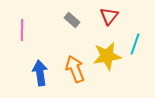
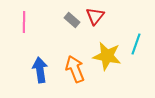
red triangle: moved 14 px left
pink line: moved 2 px right, 8 px up
cyan line: moved 1 px right
yellow star: rotated 20 degrees clockwise
blue arrow: moved 3 px up
